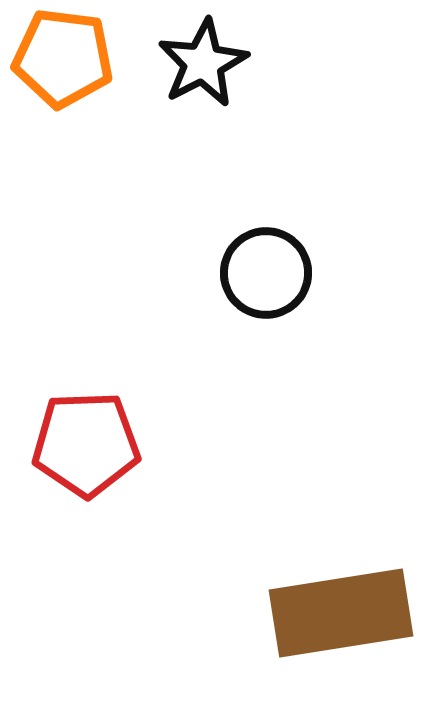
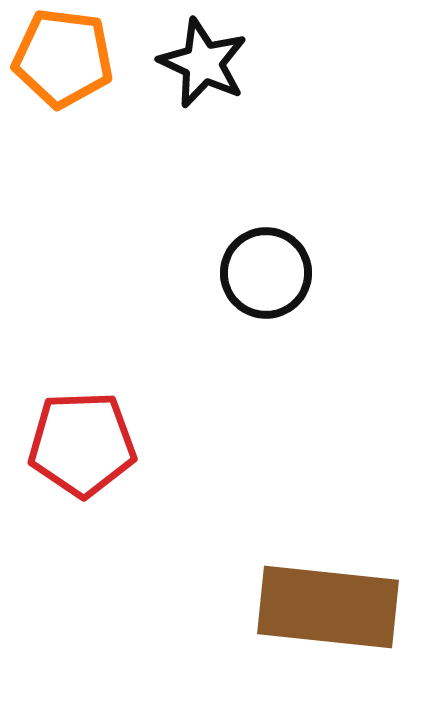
black star: rotated 20 degrees counterclockwise
red pentagon: moved 4 px left
brown rectangle: moved 13 px left, 6 px up; rotated 15 degrees clockwise
